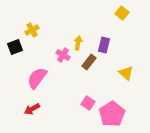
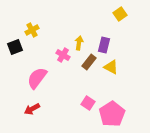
yellow square: moved 2 px left, 1 px down; rotated 16 degrees clockwise
yellow arrow: moved 1 px right
yellow triangle: moved 15 px left, 6 px up; rotated 14 degrees counterclockwise
